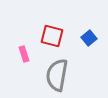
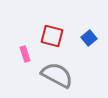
pink rectangle: moved 1 px right
gray semicircle: rotated 108 degrees clockwise
